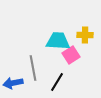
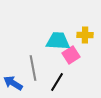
blue arrow: rotated 42 degrees clockwise
